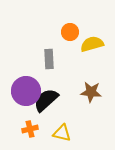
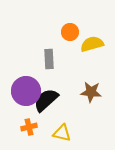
orange cross: moved 1 px left, 2 px up
